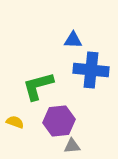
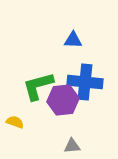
blue cross: moved 6 px left, 12 px down
purple hexagon: moved 4 px right, 21 px up
